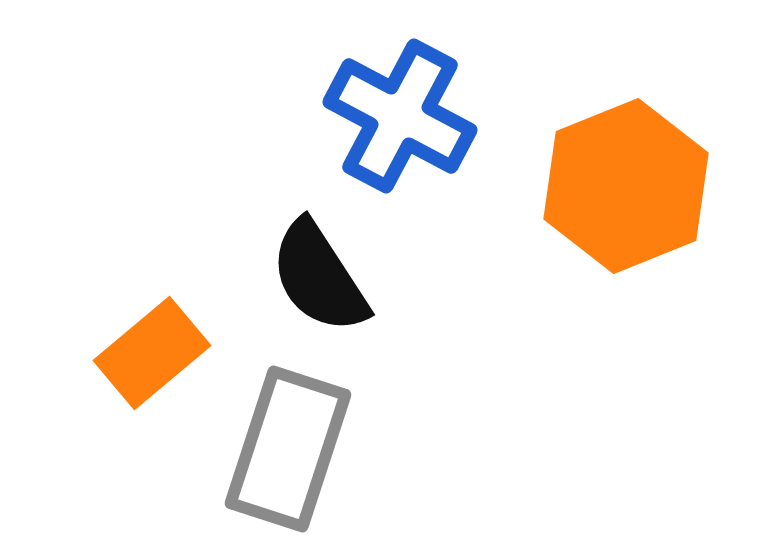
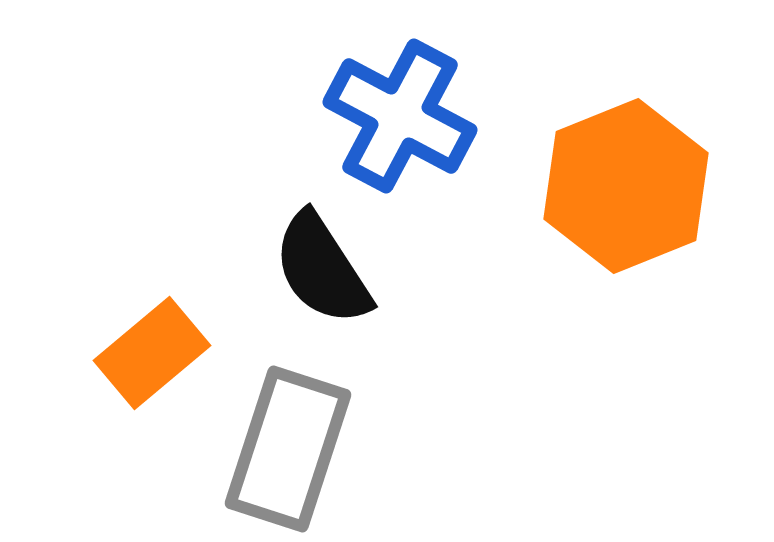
black semicircle: moved 3 px right, 8 px up
